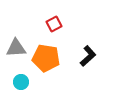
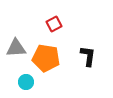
black L-shape: rotated 40 degrees counterclockwise
cyan circle: moved 5 px right
